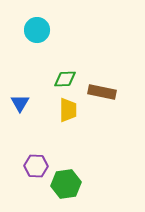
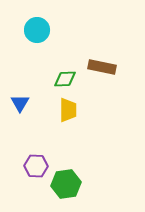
brown rectangle: moved 25 px up
